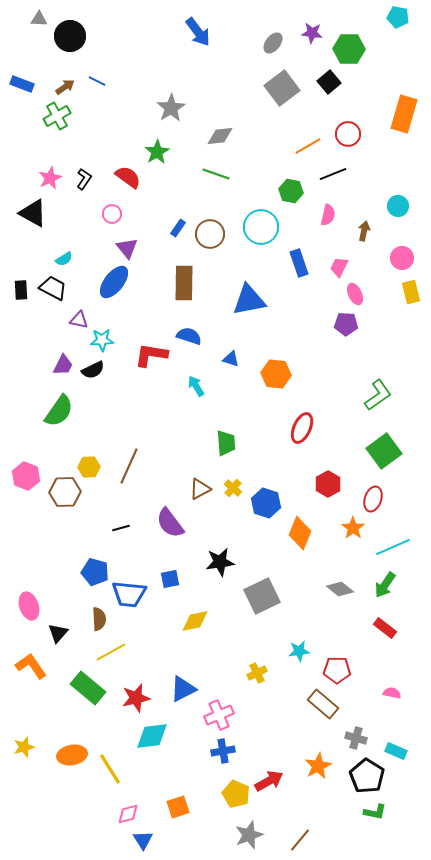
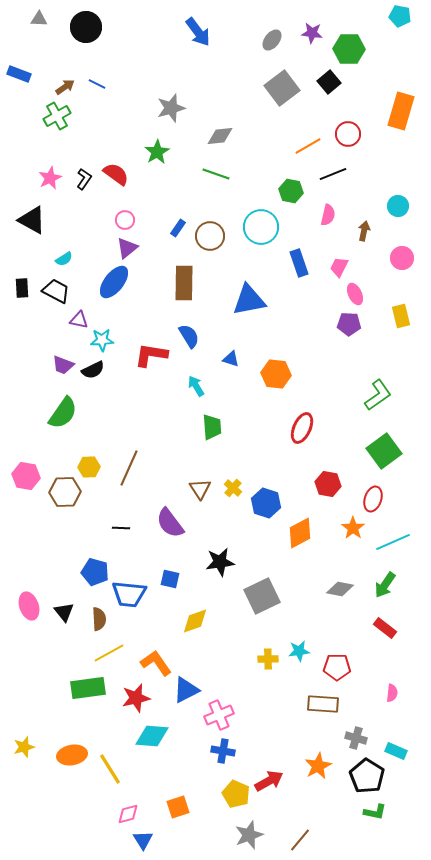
cyan pentagon at (398, 17): moved 2 px right, 1 px up
black circle at (70, 36): moved 16 px right, 9 px up
gray ellipse at (273, 43): moved 1 px left, 3 px up
blue line at (97, 81): moved 3 px down
blue rectangle at (22, 84): moved 3 px left, 10 px up
gray star at (171, 108): rotated 16 degrees clockwise
orange rectangle at (404, 114): moved 3 px left, 3 px up
red semicircle at (128, 177): moved 12 px left, 3 px up
black triangle at (33, 213): moved 1 px left, 7 px down
pink circle at (112, 214): moved 13 px right, 6 px down
brown circle at (210, 234): moved 2 px down
purple triangle at (127, 248): rotated 30 degrees clockwise
black trapezoid at (53, 288): moved 3 px right, 3 px down
black rectangle at (21, 290): moved 1 px right, 2 px up
yellow rectangle at (411, 292): moved 10 px left, 24 px down
purple pentagon at (346, 324): moved 3 px right
blue semicircle at (189, 336): rotated 40 degrees clockwise
purple trapezoid at (63, 365): rotated 85 degrees clockwise
green semicircle at (59, 411): moved 4 px right, 2 px down
green trapezoid at (226, 443): moved 14 px left, 16 px up
brown line at (129, 466): moved 2 px down
pink hexagon at (26, 476): rotated 12 degrees counterclockwise
red hexagon at (328, 484): rotated 20 degrees counterclockwise
brown triangle at (200, 489): rotated 35 degrees counterclockwise
black line at (121, 528): rotated 18 degrees clockwise
orange diamond at (300, 533): rotated 40 degrees clockwise
cyan line at (393, 547): moved 5 px up
blue square at (170, 579): rotated 24 degrees clockwise
gray diamond at (340, 589): rotated 28 degrees counterclockwise
yellow diamond at (195, 621): rotated 8 degrees counterclockwise
black triangle at (58, 633): moved 6 px right, 21 px up; rotated 20 degrees counterclockwise
yellow line at (111, 652): moved 2 px left, 1 px down
orange L-shape at (31, 666): moved 125 px right, 3 px up
red pentagon at (337, 670): moved 3 px up
yellow cross at (257, 673): moved 11 px right, 14 px up; rotated 24 degrees clockwise
green rectangle at (88, 688): rotated 48 degrees counterclockwise
blue triangle at (183, 689): moved 3 px right, 1 px down
pink semicircle at (392, 693): rotated 84 degrees clockwise
brown rectangle at (323, 704): rotated 36 degrees counterclockwise
cyan diamond at (152, 736): rotated 12 degrees clockwise
blue cross at (223, 751): rotated 20 degrees clockwise
